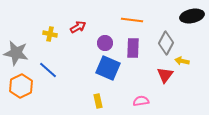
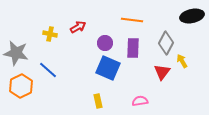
yellow arrow: rotated 48 degrees clockwise
red triangle: moved 3 px left, 3 px up
pink semicircle: moved 1 px left
